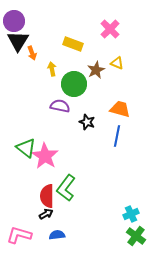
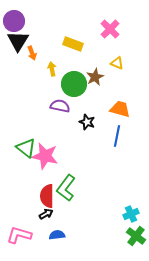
brown star: moved 1 px left, 7 px down
pink star: rotated 20 degrees counterclockwise
